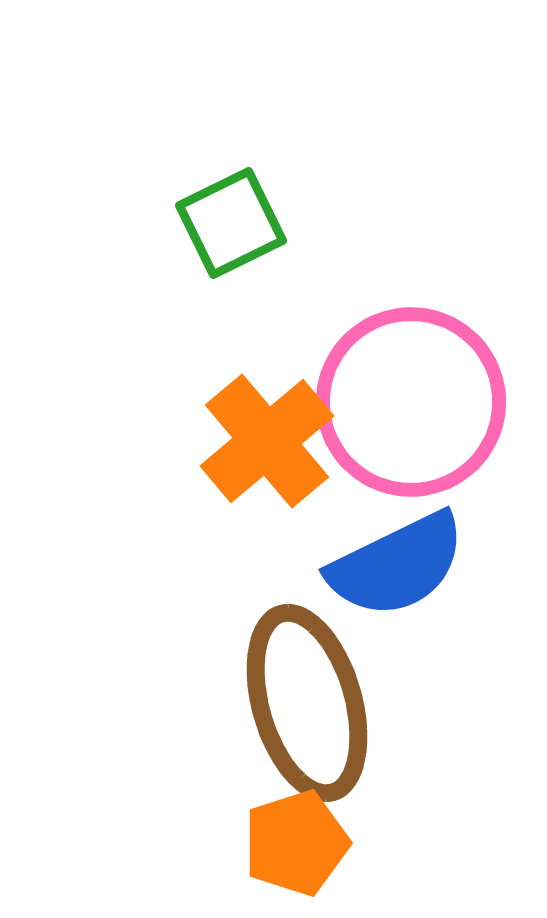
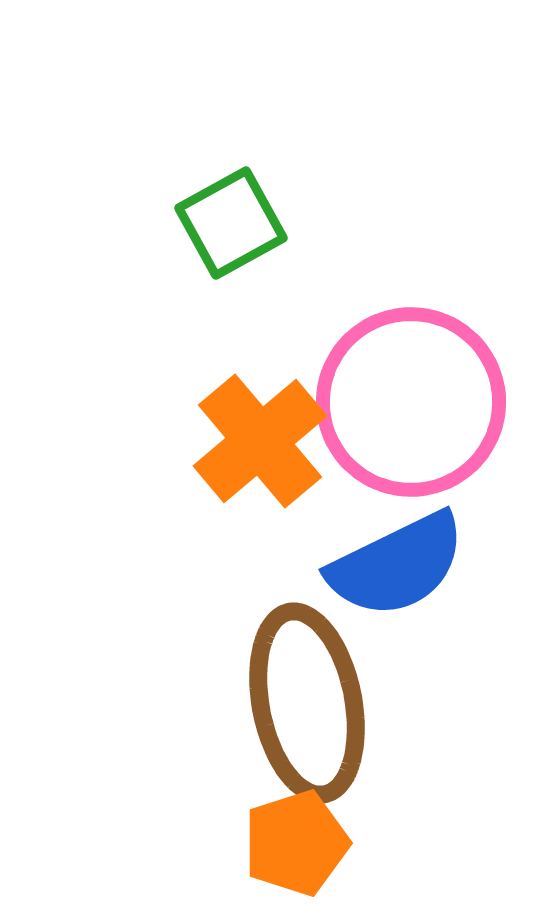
green square: rotated 3 degrees counterclockwise
orange cross: moved 7 px left
brown ellipse: rotated 5 degrees clockwise
